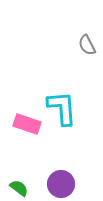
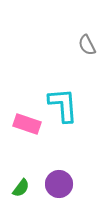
cyan L-shape: moved 1 px right, 3 px up
purple circle: moved 2 px left
green semicircle: moved 2 px right; rotated 90 degrees clockwise
